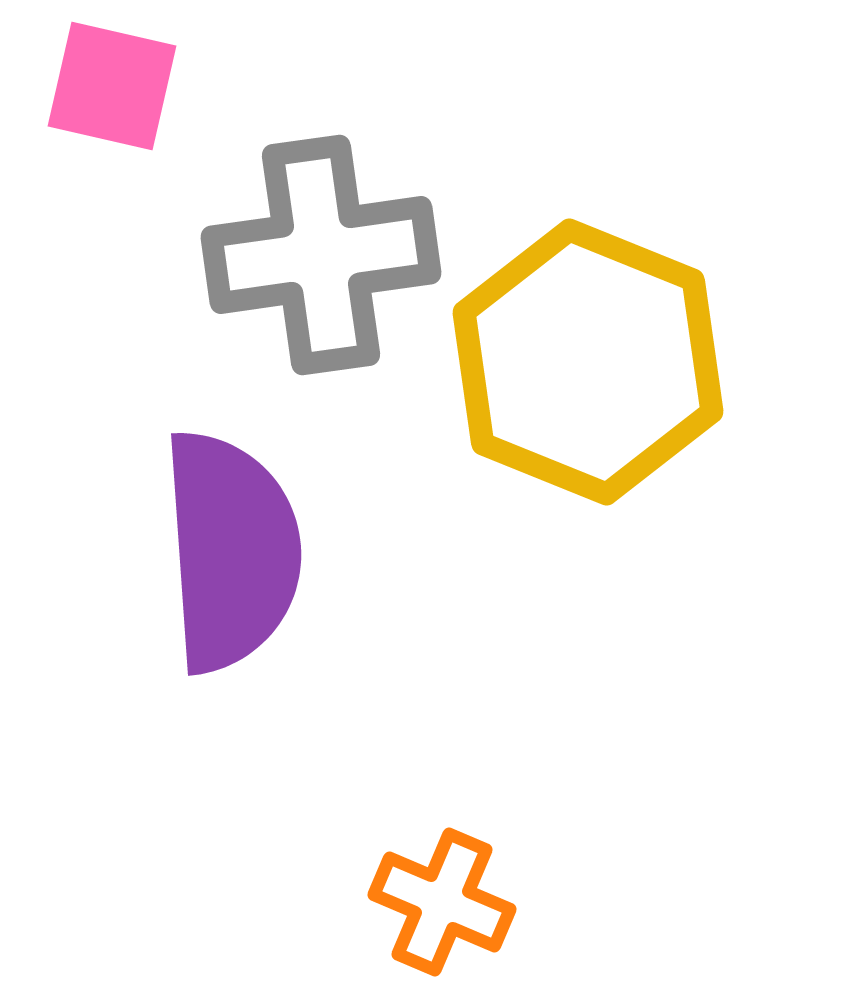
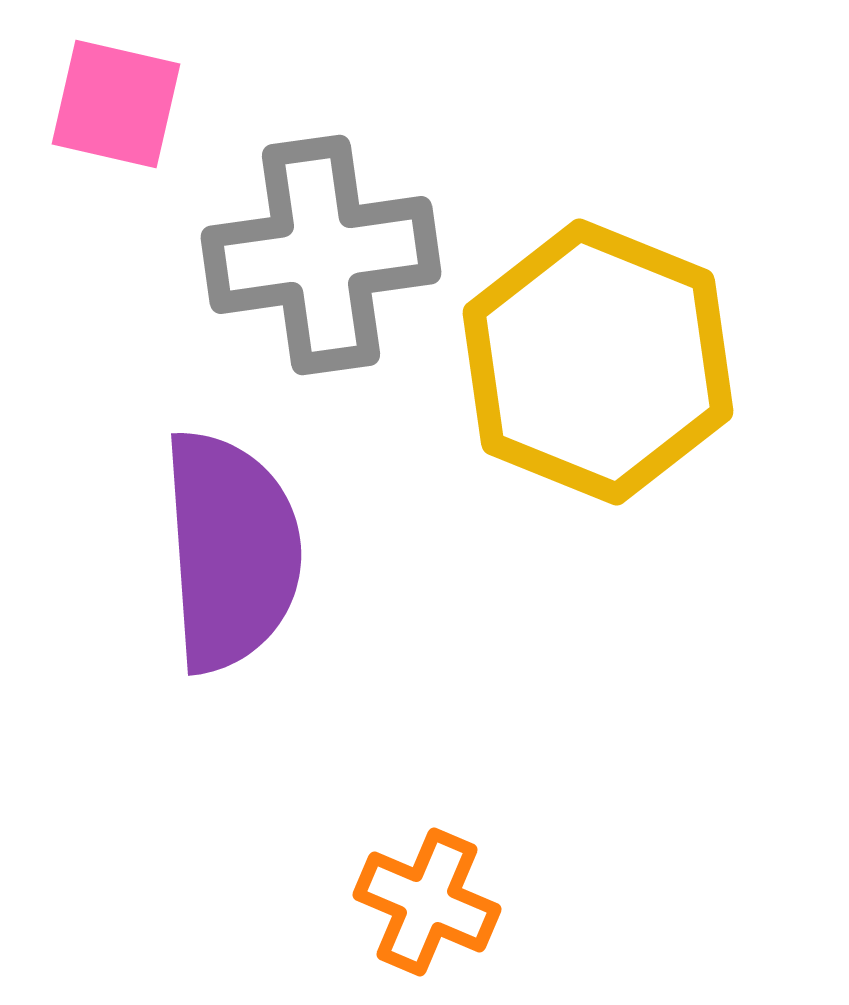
pink square: moved 4 px right, 18 px down
yellow hexagon: moved 10 px right
orange cross: moved 15 px left
